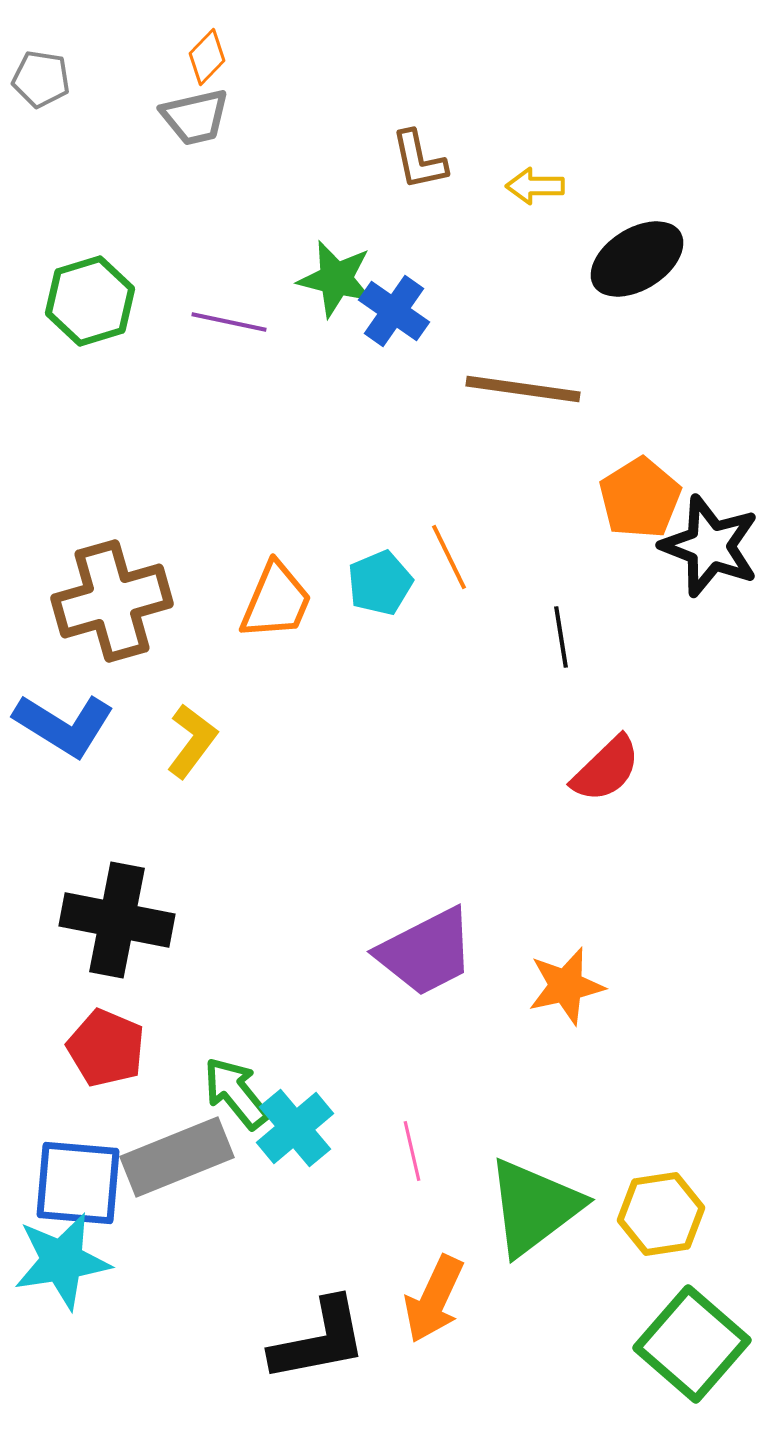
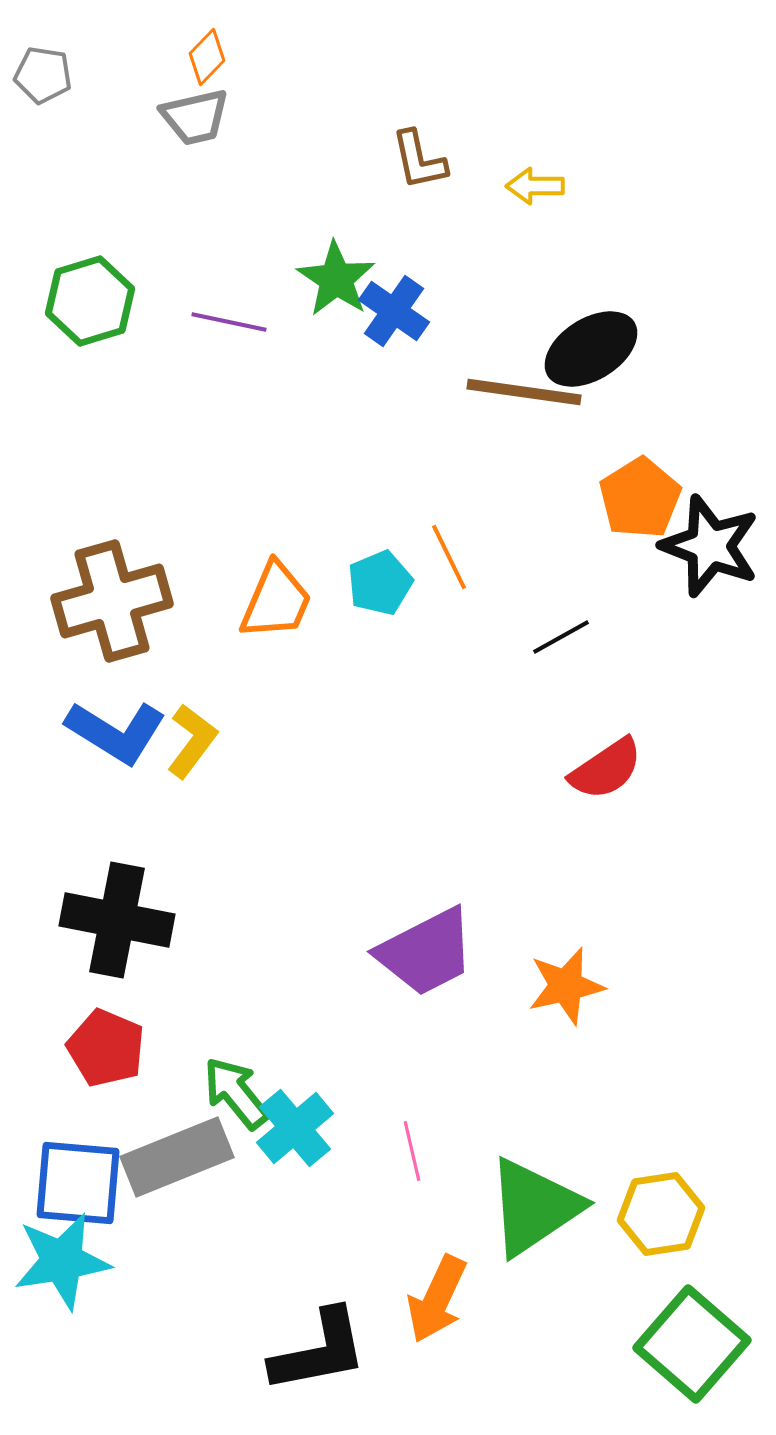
gray pentagon: moved 2 px right, 4 px up
black ellipse: moved 46 px left, 90 px down
green star: rotated 20 degrees clockwise
brown line: moved 1 px right, 3 px down
black line: rotated 70 degrees clockwise
blue L-shape: moved 52 px right, 7 px down
red semicircle: rotated 10 degrees clockwise
green triangle: rotated 3 degrees clockwise
orange arrow: moved 3 px right
black L-shape: moved 11 px down
